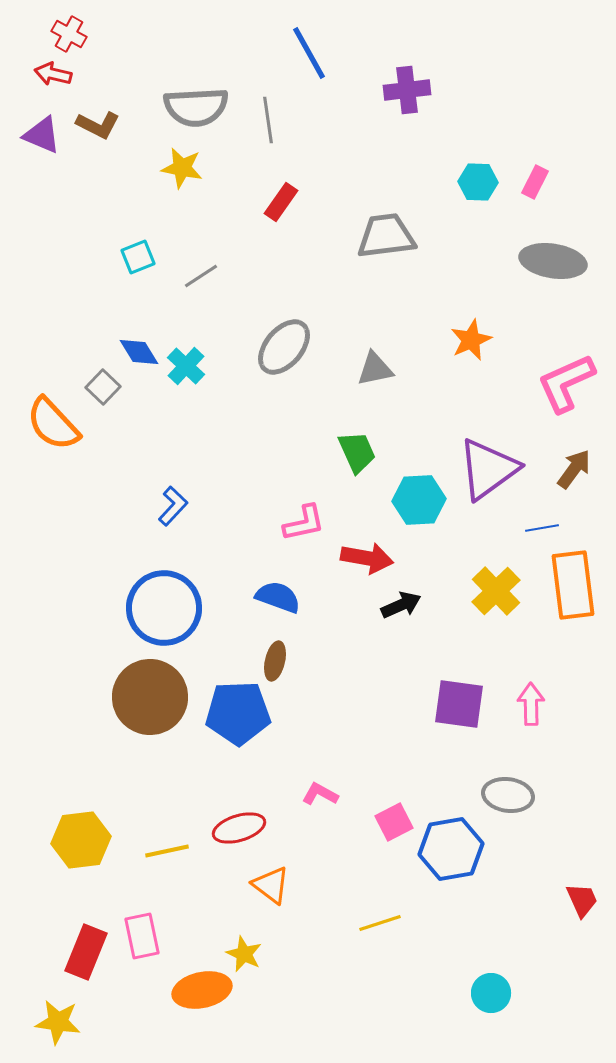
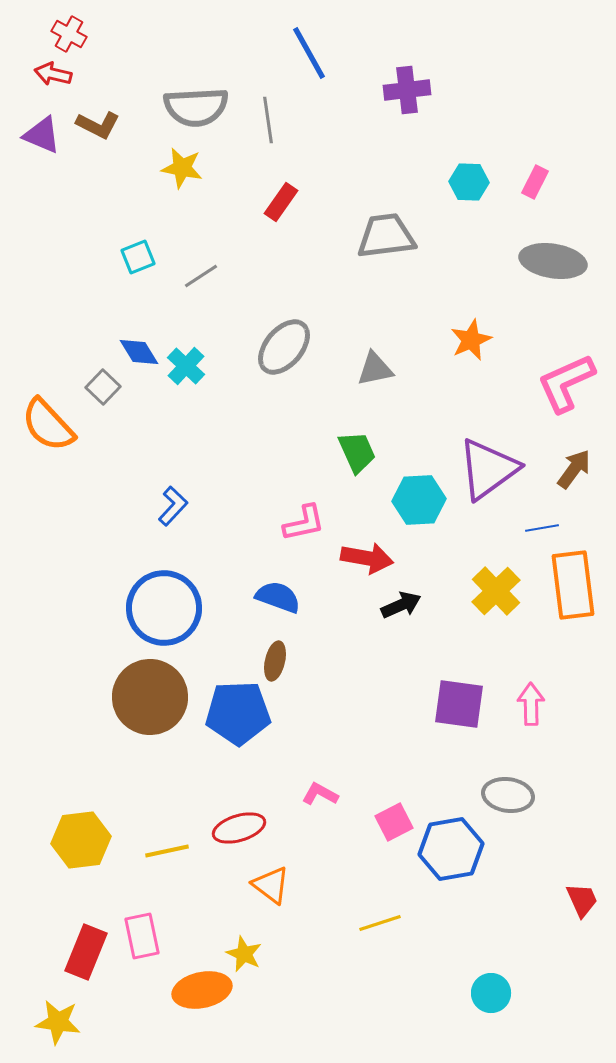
cyan hexagon at (478, 182): moved 9 px left
orange semicircle at (53, 424): moved 5 px left, 1 px down
